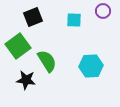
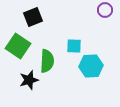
purple circle: moved 2 px right, 1 px up
cyan square: moved 26 px down
green square: rotated 20 degrees counterclockwise
green semicircle: rotated 35 degrees clockwise
black star: moved 3 px right; rotated 24 degrees counterclockwise
